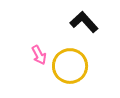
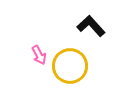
black L-shape: moved 7 px right, 4 px down
